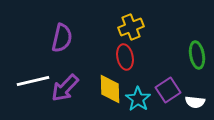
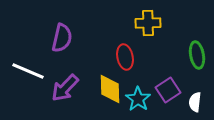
yellow cross: moved 17 px right, 4 px up; rotated 20 degrees clockwise
white line: moved 5 px left, 10 px up; rotated 36 degrees clockwise
white semicircle: rotated 90 degrees clockwise
